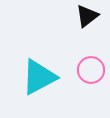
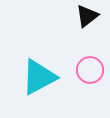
pink circle: moved 1 px left
